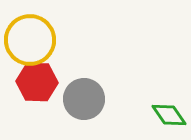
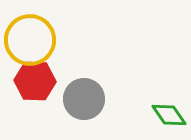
red hexagon: moved 2 px left, 1 px up
